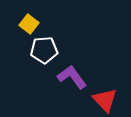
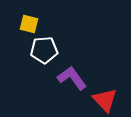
yellow square: rotated 24 degrees counterclockwise
purple L-shape: moved 1 px down
